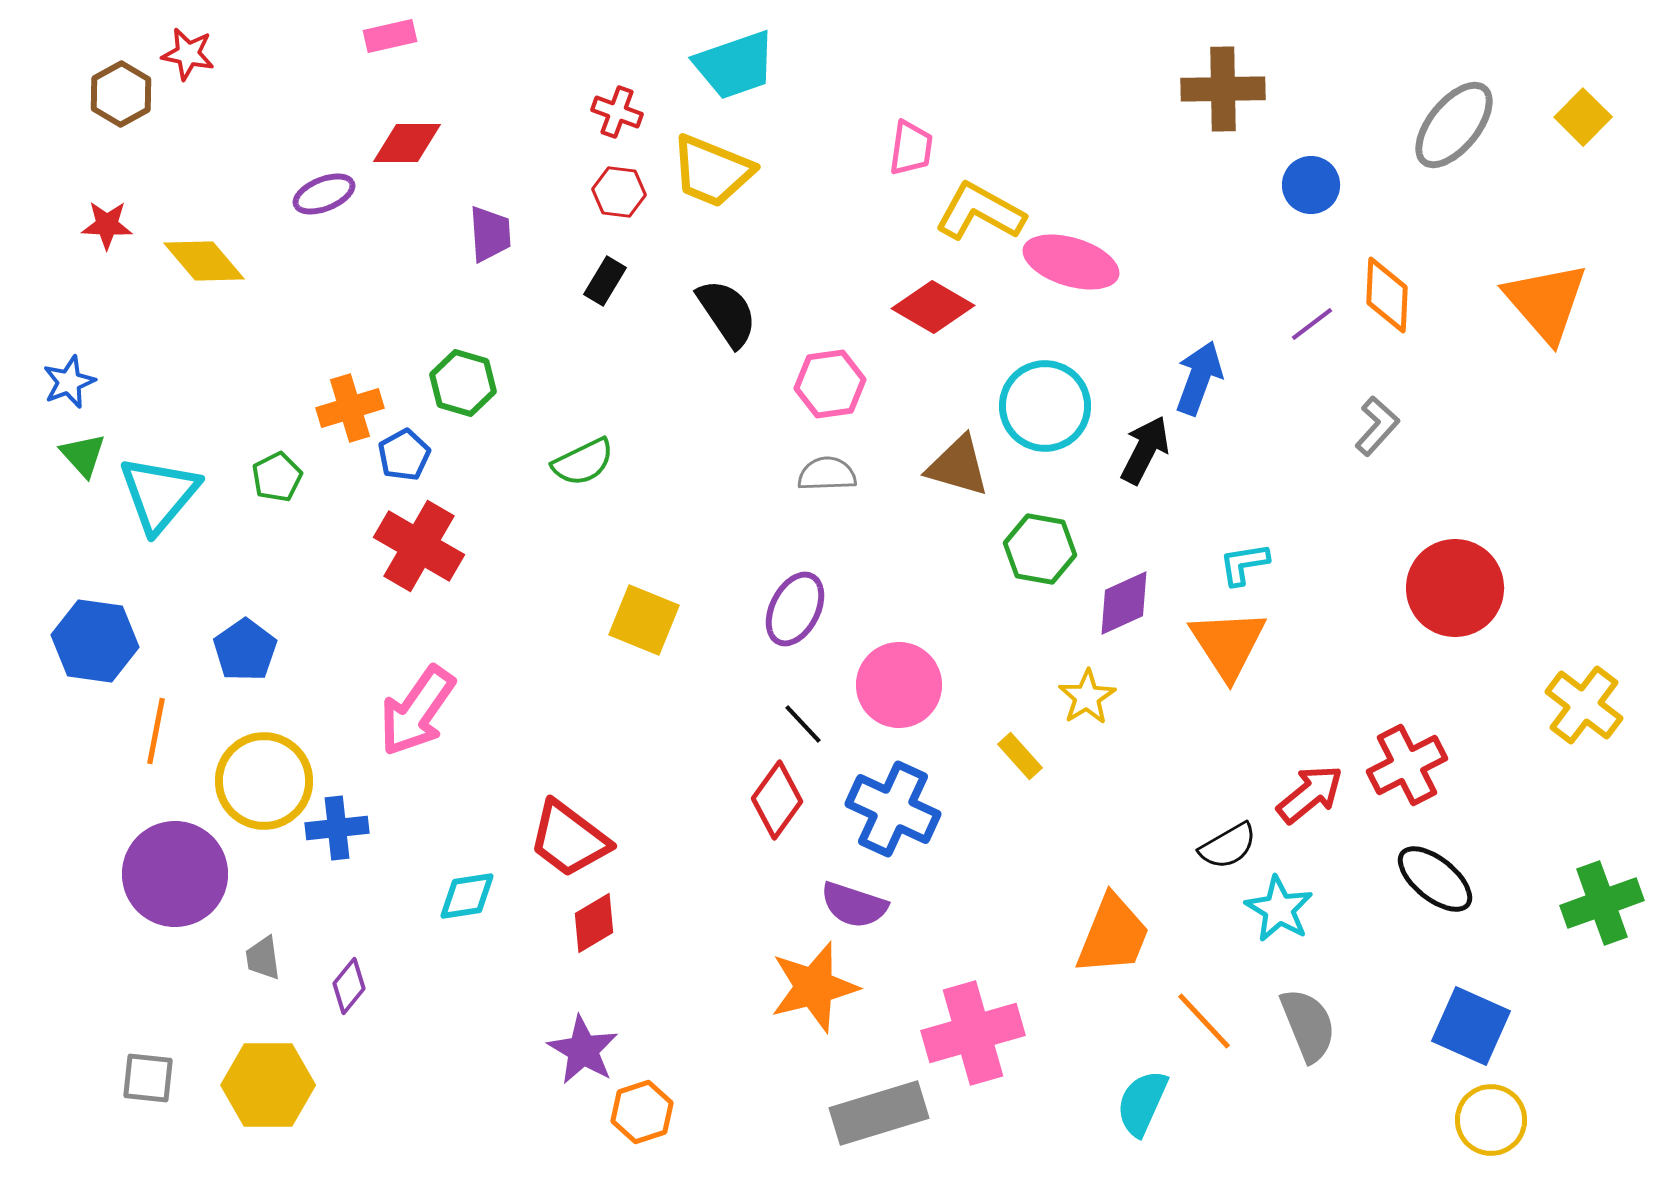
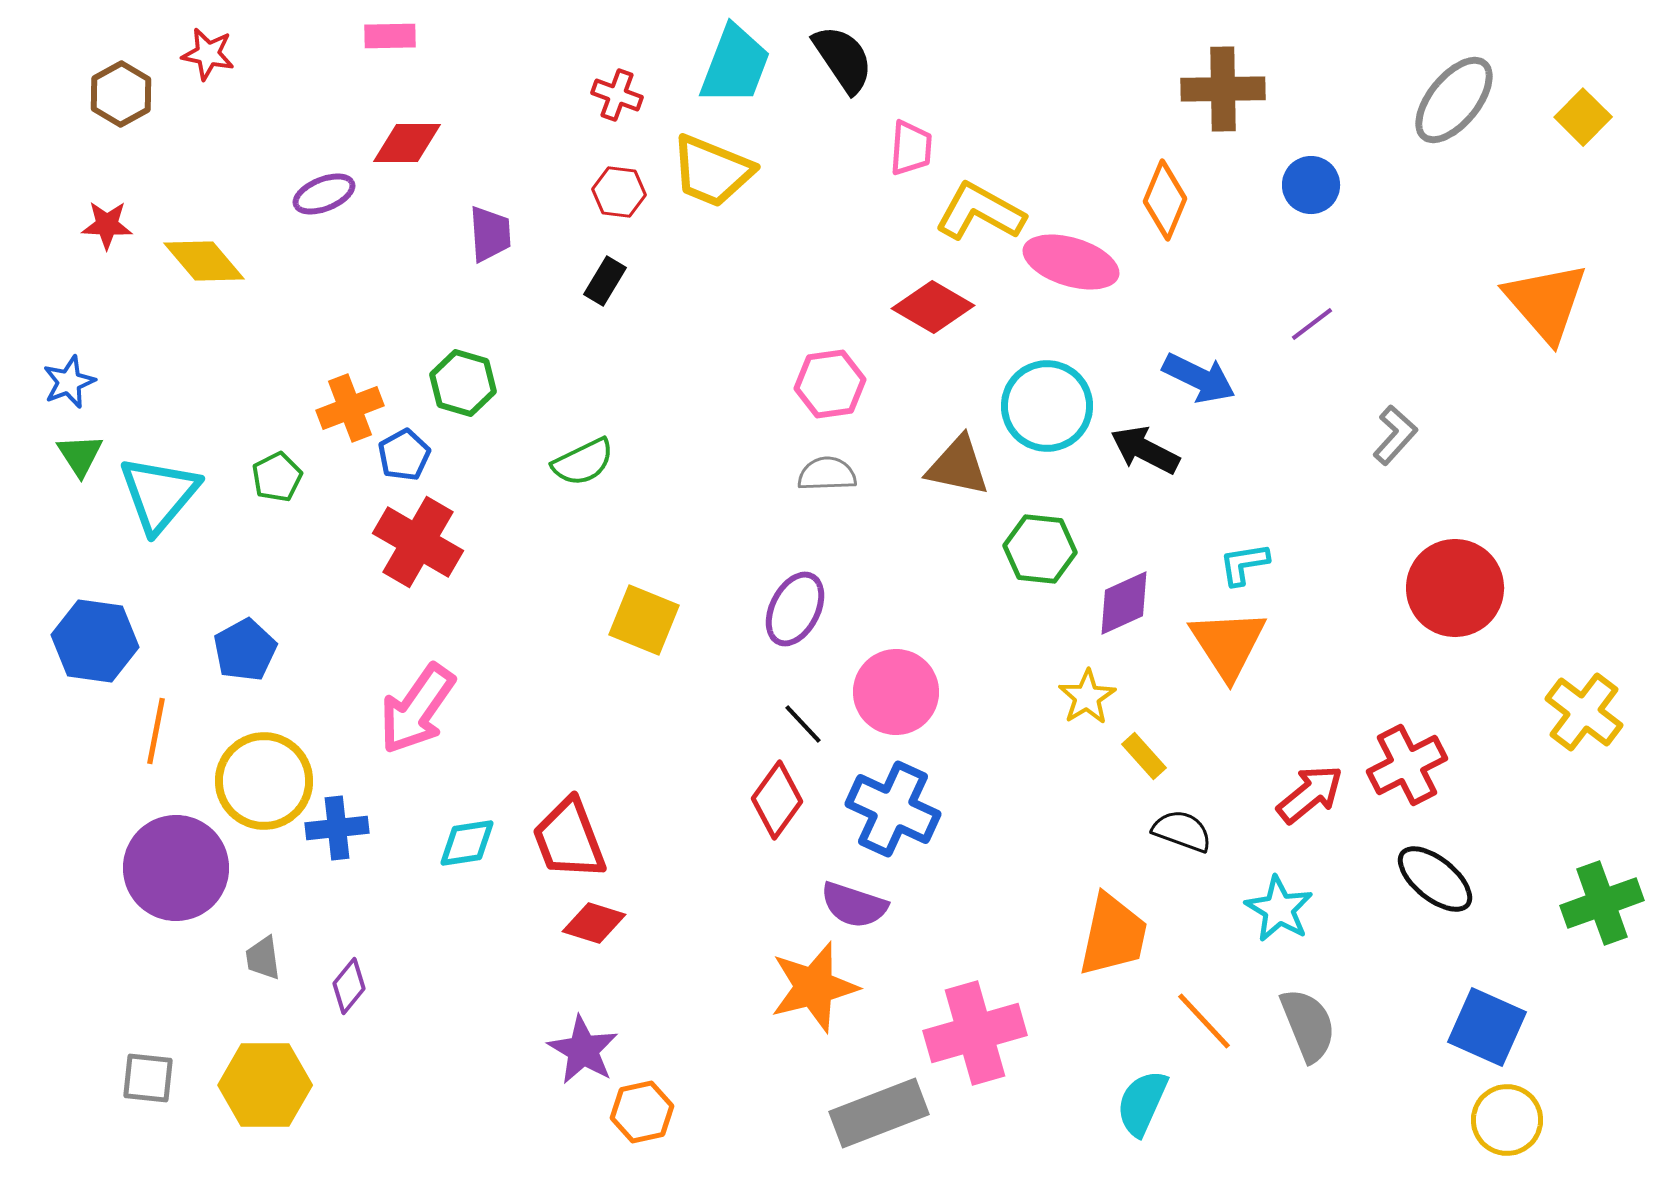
pink rectangle at (390, 36): rotated 12 degrees clockwise
red star at (188, 54): moved 20 px right
cyan trapezoid at (735, 65): rotated 50 degrees counterclockwise
red cross at (617, 112): moved 17 px up
gray ellipse at (1454, 125): moved 25 px up
pink trapezoid at (911, 148): rotated 4 degrees counterclockwise
orange diamond at (1387, 295): moved 222 px left, 95 px up; rotated 20 degrees clockwise
black semicircle at (727, 313): moved 116 px right, 254 px up
blue arrow at (1199, 378): rotated 96 degrees clockwise
cyan circle at (1045, 406): moved 2 px right
orange cross at (350, 408): rotated 4 degrees counterclockwise
gray L-shape at (1377, 426): moved 18 px right, 9 px down
black arrow at (1145, 450): rotated 90 degrees counterclockwise
green triangle at (83, 455): moved 3 px left; rotated 9 degrees clockwise
brown triangle at (958, 466): rotated 4 degrees counterclockwise
red cross at (419, 546): moved 1 px left, 4 px up
green hexagon at (1040, 549): rotated 4 degrees counterclockwise
blue pentagon at (245, 650): rotated 6 degrees clockwise
pink circle at (899, 685): moved 3 px left, 7 px down
yellow cross at (1584, 705): moved 7 px down
pink arrow at (417, 711): moved 2 px up
yellow rectangle at (1020, 756): moved 124 px right
red trapezoid at (569, 839): rotated 32 degrees clockwise
black semicircle at (1228, 846): moved 46 px left, 15 px up; rotated 130 degrees counterclockwise
purple circle at (175, 874): moved 1 px right, 6 px up
cyan diamond at (467, 896): moved 53 px up
red diamond at (594, 923): rotated 48 degrees clockwise
orange trapezoid at (1113, 935): rotated 10 degrees counterclockwise
blue square at (1471, 1026): moved 16 px right, 1 px down
pink cross at (973, 1033): moved 2 px right
yellow hexagon at (268, 1085): moved 3 px left
orange hexagon at (642, 1112): rotated 6 degrees clockwise
gray rectangle at (879, 1113): rotated 4 degrees counterclockwise
yellow circle at (1491, 1120): moved 16 px right
